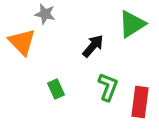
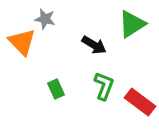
gray star: moved 5 px down
black arrow: moved 1 px right, 1 px up; rotated 80 degrees clockwise
green L-shape: moved 4 px left, 1 px up
red rectangle: rotated 60 degrees counterclockwise
